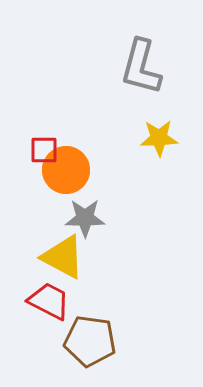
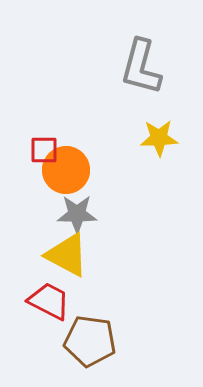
gray star: moved 8 px left, 4 px up
yellow triangle: moved 4 px right, 2 px up
